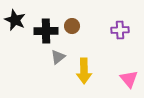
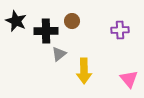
black star: moved 1 px right, 1 px down
brown circle: moved 5 px up
gray triangle: moved 1 px right, 3 px up
